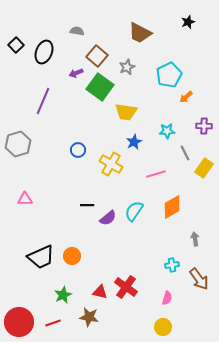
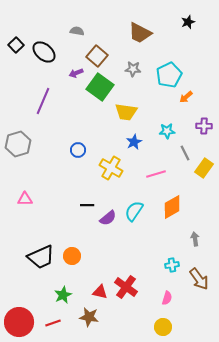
black ellipse: rotated 70 degrees counterclockwise
gray star: moved 6 px right, 2 px down; rotated 28 degrees clockwise
yellow cross: moved 4 px down
